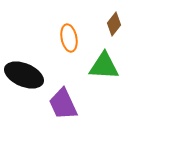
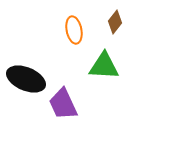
brown diamond: moved 1 px right, 2 px up
orange ellipse: moved 5 px right, 8 px up
black ellipse: moved 2 px right, 4 px down
